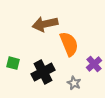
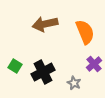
orange semicircle: moved 16 px right, 12 px up
green square: moved 2 px right, 3 px down; rotated 16 degrees clockwise
